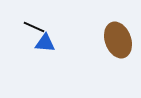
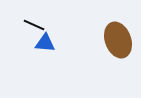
black line: moved 2 px up
